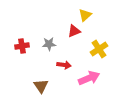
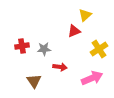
gray star: moved 5 px left, 5 px down
red arrow: moved 4 px left, 2 px down
pink arrow: moved 3 px right
brown triangle: moved 7 px left, 5 px up
